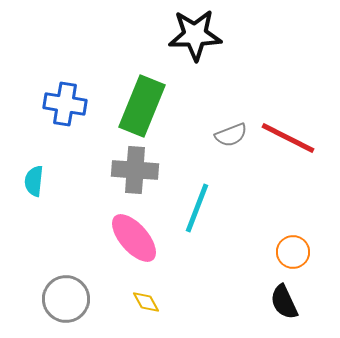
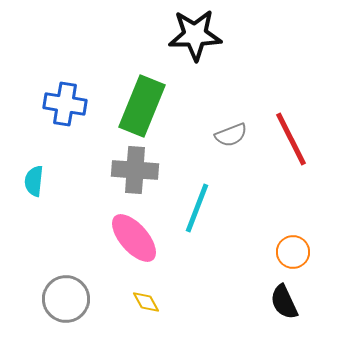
red line: moved 3 px right, 1 px down; rotated 36 degrees clockwise
